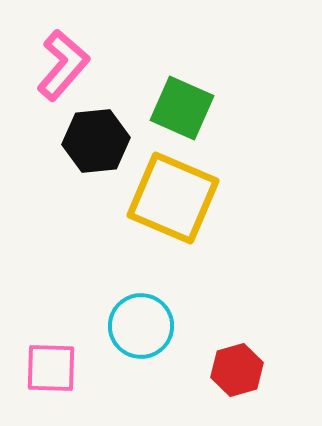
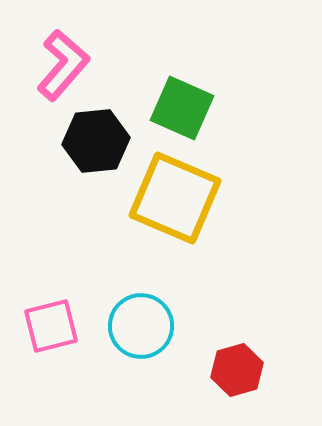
yellow square: moved 2 px right
pink square: moved 42 px up; rotated 16 degrees counterclockwise
